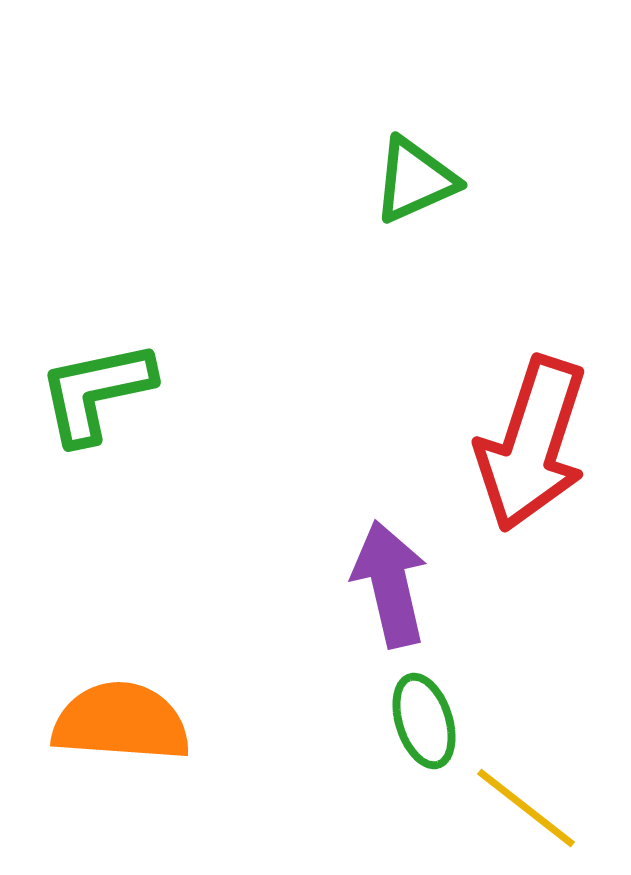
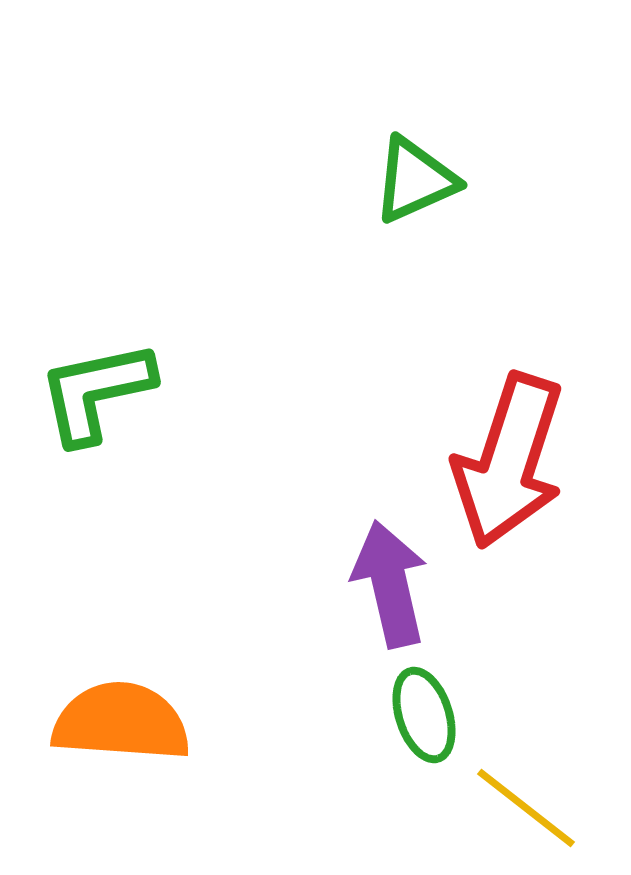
red arrow: moved 23 px left, 17 px down
green ellipse: moved 6 px up
